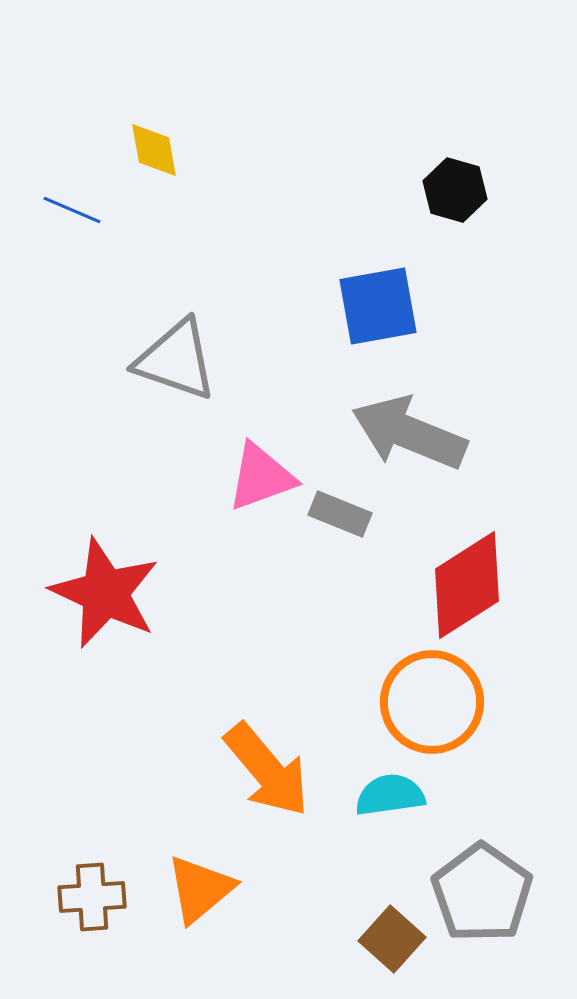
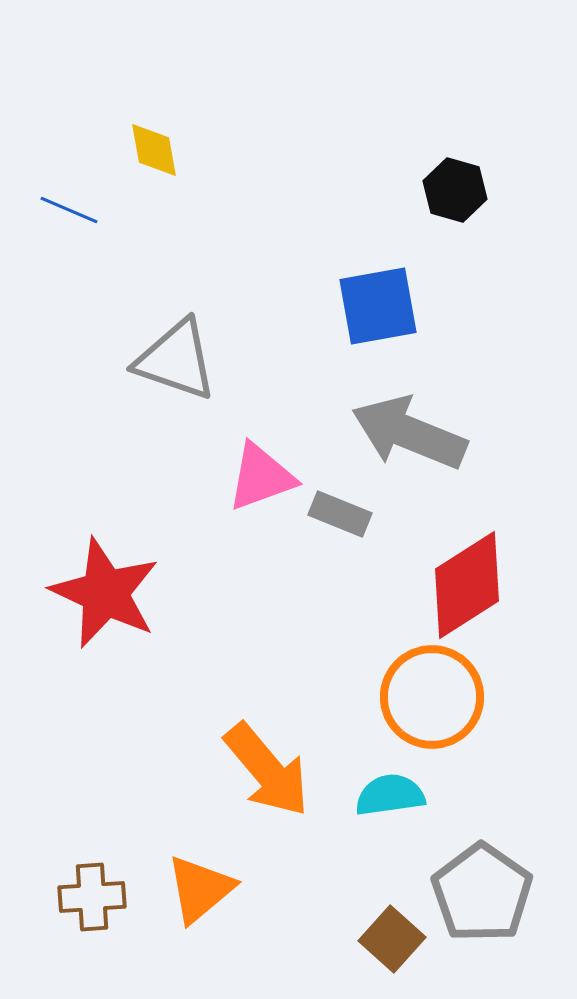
blue line: moved 3 px left
orange circle: moved 5 px up
